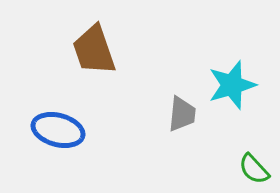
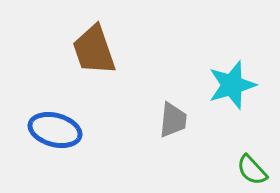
gray trapezoid: moved 9 px left, 6 px down
blue ellipse: moved 3 px left
green semicircle: moved 2 px left, 1 px down
